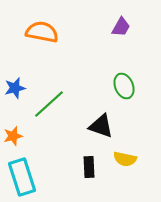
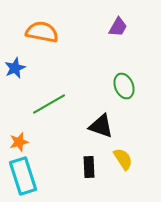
purple trapezoid: moved 3 px left
blue star: moved 20 px up; rotated 10 degrees counterclockwise
green line: rotated 12 degrees clockwise
orange star: moved 6 px right, 6 px down
yellow semicircle: moved 2 px left; rotated 135 degrees counterclockwise
cyan rectangle: moved 1 px right, 1 px up
